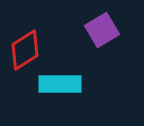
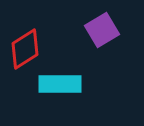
red diamond: moved 1 px up
